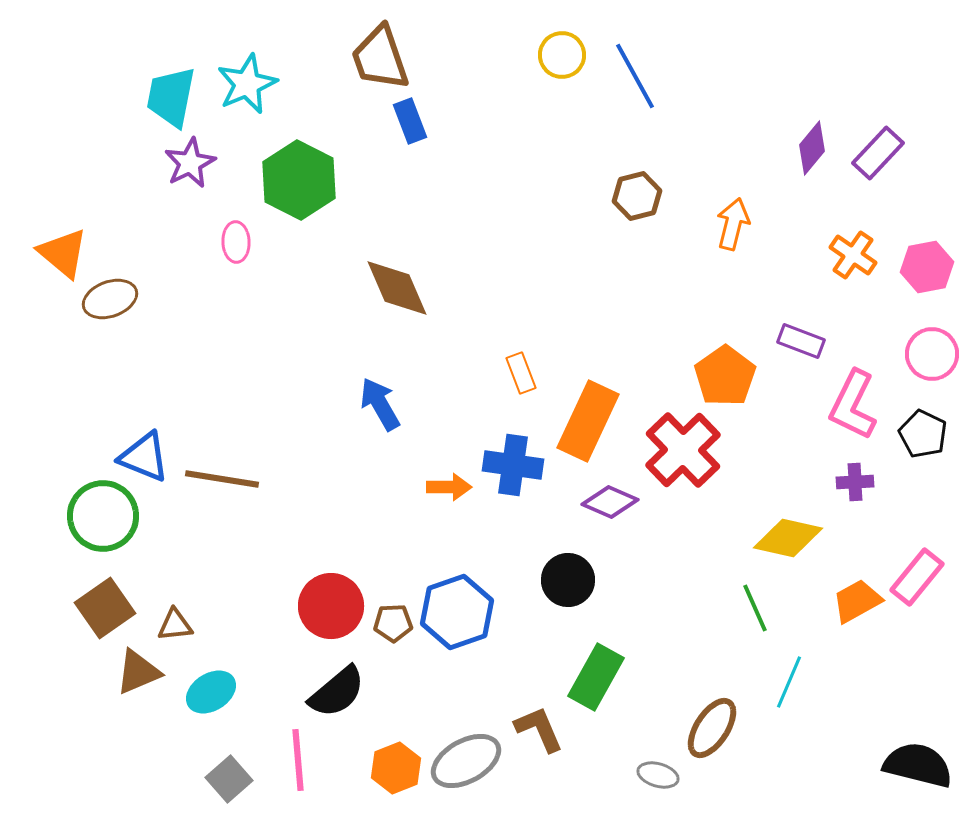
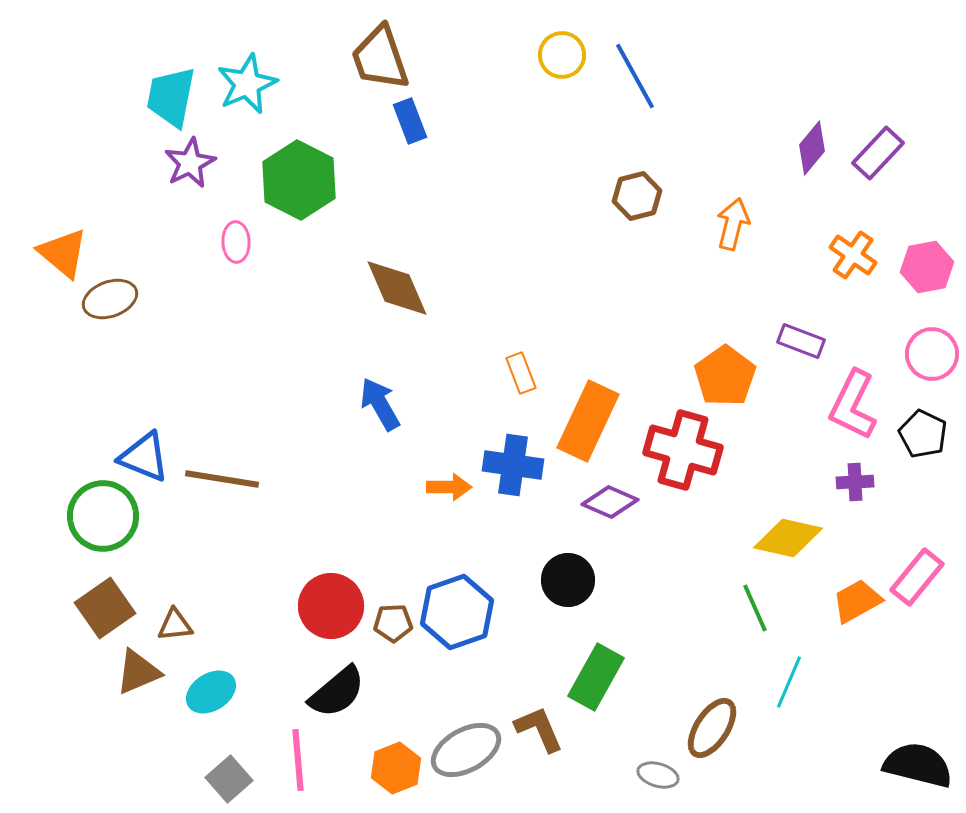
red cross at (683, 450): rotated 30 degrees counterclockwise
gray ellipse at (466, 761): moved 11 px up
